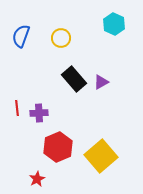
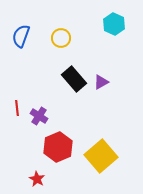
purple cross: moved 3 px down; rotated 36 degrees clockwise
red star: rotated 14 degrees counterclockwise
